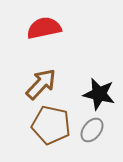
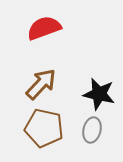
red semicircle: rotated 8 degrees counterclockwise
brown pentagon: moved 7 px left, 3 px down
gray ellipse: rotated 25 degrees counterclockwise
